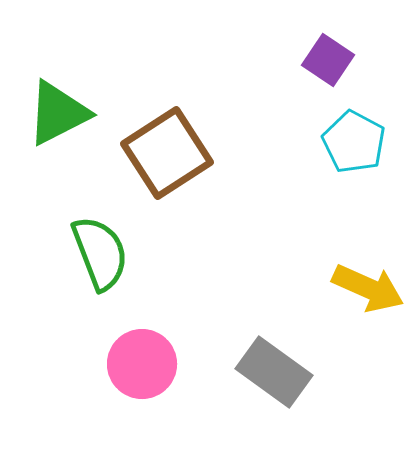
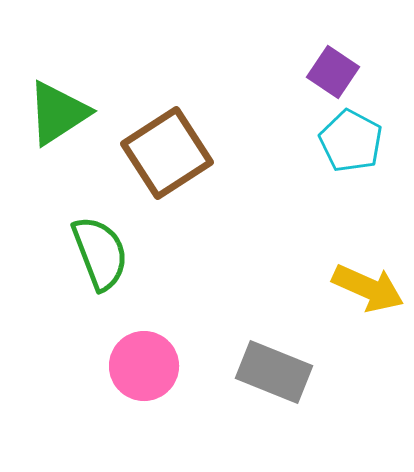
purple square: moved 5 px right, 12 px down
green triangle: rotated 6 degrees counterclockwise
cyan pentagon: moved 3 px left, 1 px up
pink circle: moved 2 px right, 2 px down
gray rectangle: rotated 14 degrees counterclockwise
